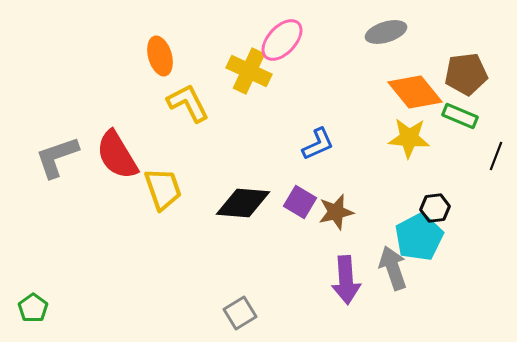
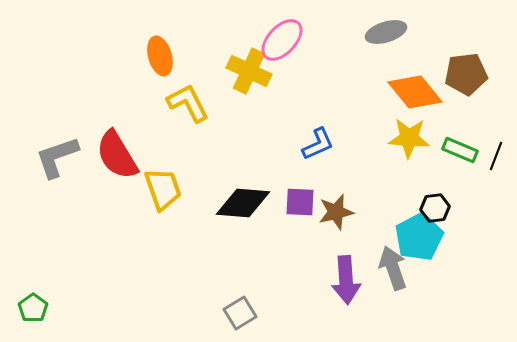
green rectangle: moved 34 px down
purple square: rotated 28 degrees counterclockwise
